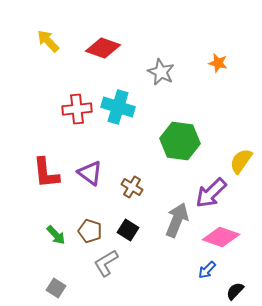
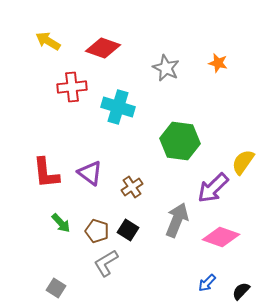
yellow arrow: rotated 15 degrees counterclockwise
gray star: moved 5 px right, 4 px up
red cross: moved 5 px left, 22 px up
yellow semicircle: moved 2 px right, 1 px down
brown cross: rotated 25 degrees clockwise
purple arrow: moved 2 px right, 5 px up
brown pentagon: moved 7 px right
green arrow: moved 5 px right, 12 px up
blue arrow: moved 13 px down
black semicircle: moved 6 px right
